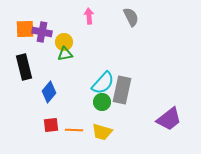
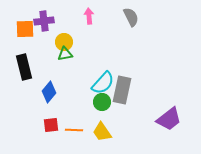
purple cross: moved 2 px right, 11 px up; rotated 18 degrees counterclockwise
yellow trapezoid: rotated 40 degrees clockwise
